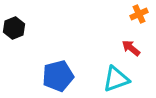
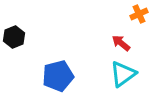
black hexagon: moved 9 px down
red arrow: moved 10 px left, 5 px up
cyan triangle: moved 7 px right, 5 px up; rotated 16 degrees counterclockwise
